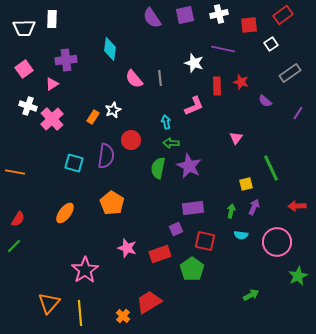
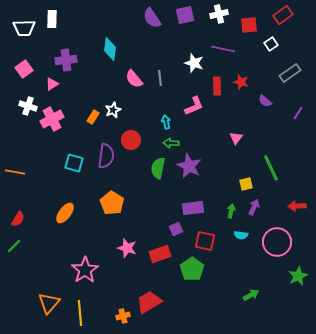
pink cross at (52, 119): rotated 15 degrees clockwise
orange cross at (123, 316): rotated 32 degrees clockwise
